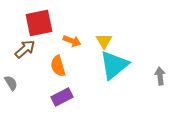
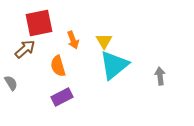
orange arrow: moved 1 px right, 1 px up; rotated 48 degrees clockwise
